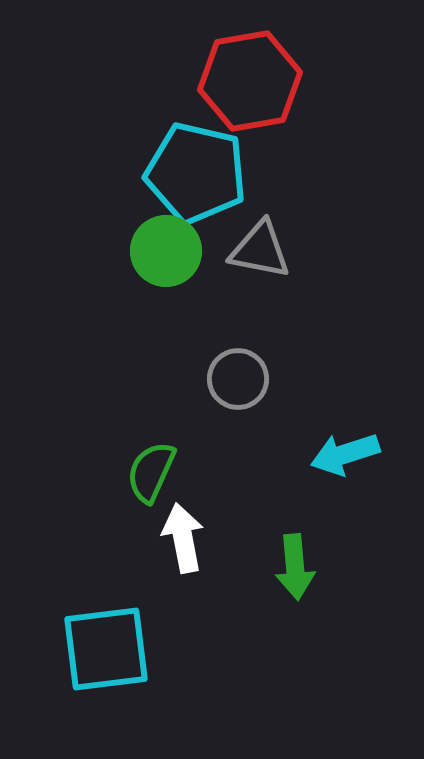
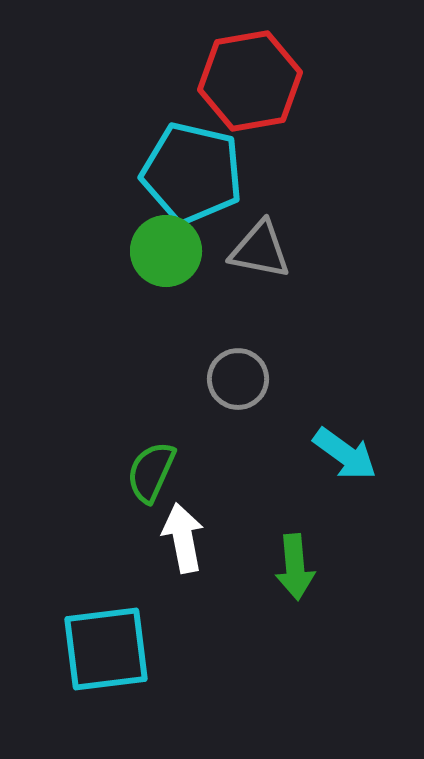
cyan pentagon: moved 4 px left
cyan arrow: rotated 126 degrees counterclockwise
